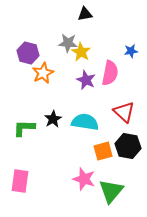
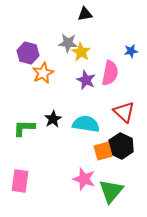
cyan semicircle: moved 1 px right, 2 px down
black hexagon: moved 7 px left; rotated 15 degrees clockwise
